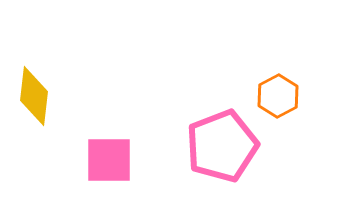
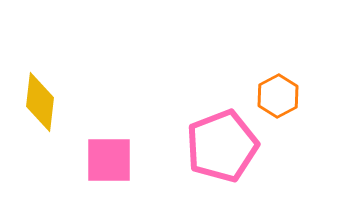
yellow diamond: moved 6 px right, 6 px down
